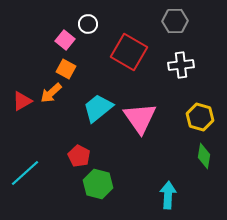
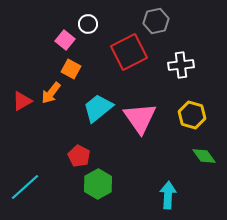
gray hexagon: moved 19 px left; rotated 10 degrees counterclockwise
red square: rotated 33 degrees clockwise
orange square: moved 5 px right
orange arrow: rotated 10 degrees counterclockwise
yellow hexagon: moved 8 px left, 2 px up
green diamond: rotated 45 degrees counterclockwise
cyan line: moved 14 px down
green hexagon: rotated 16 degrees clockwise
